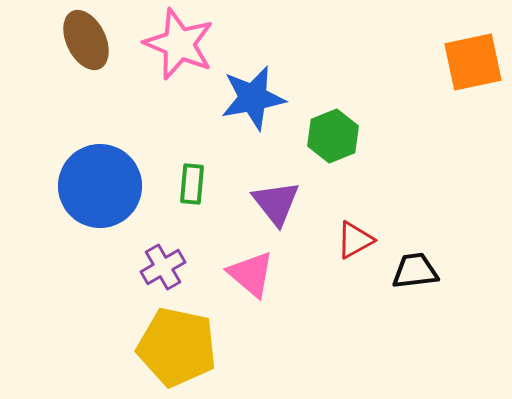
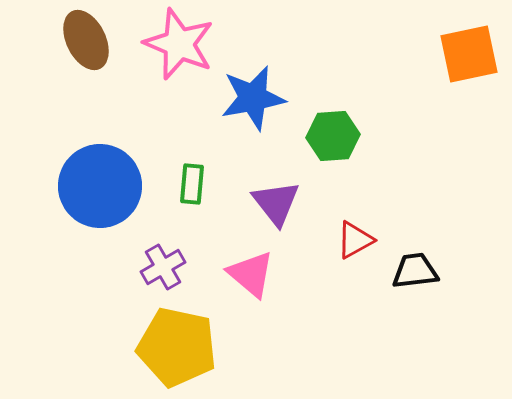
orange square: moved 4 px left, 8 px up
green hexagon: rotated 18 degrees clockwise
